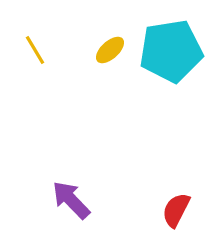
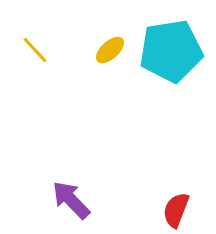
yellow line: rotated 12 degrees counterclockwise
red semicircle: rotated 6 degrees counterclockwise
